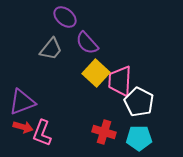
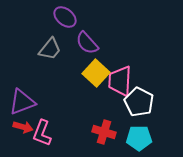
gray trapezoid: moved 1 px left
